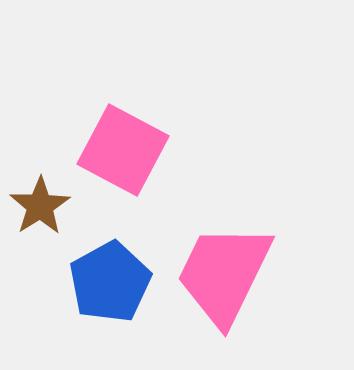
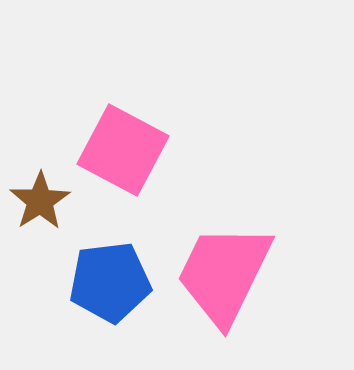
brown star: moved 5 px up
blue pentagon: rotated 22 degrees clockwise
